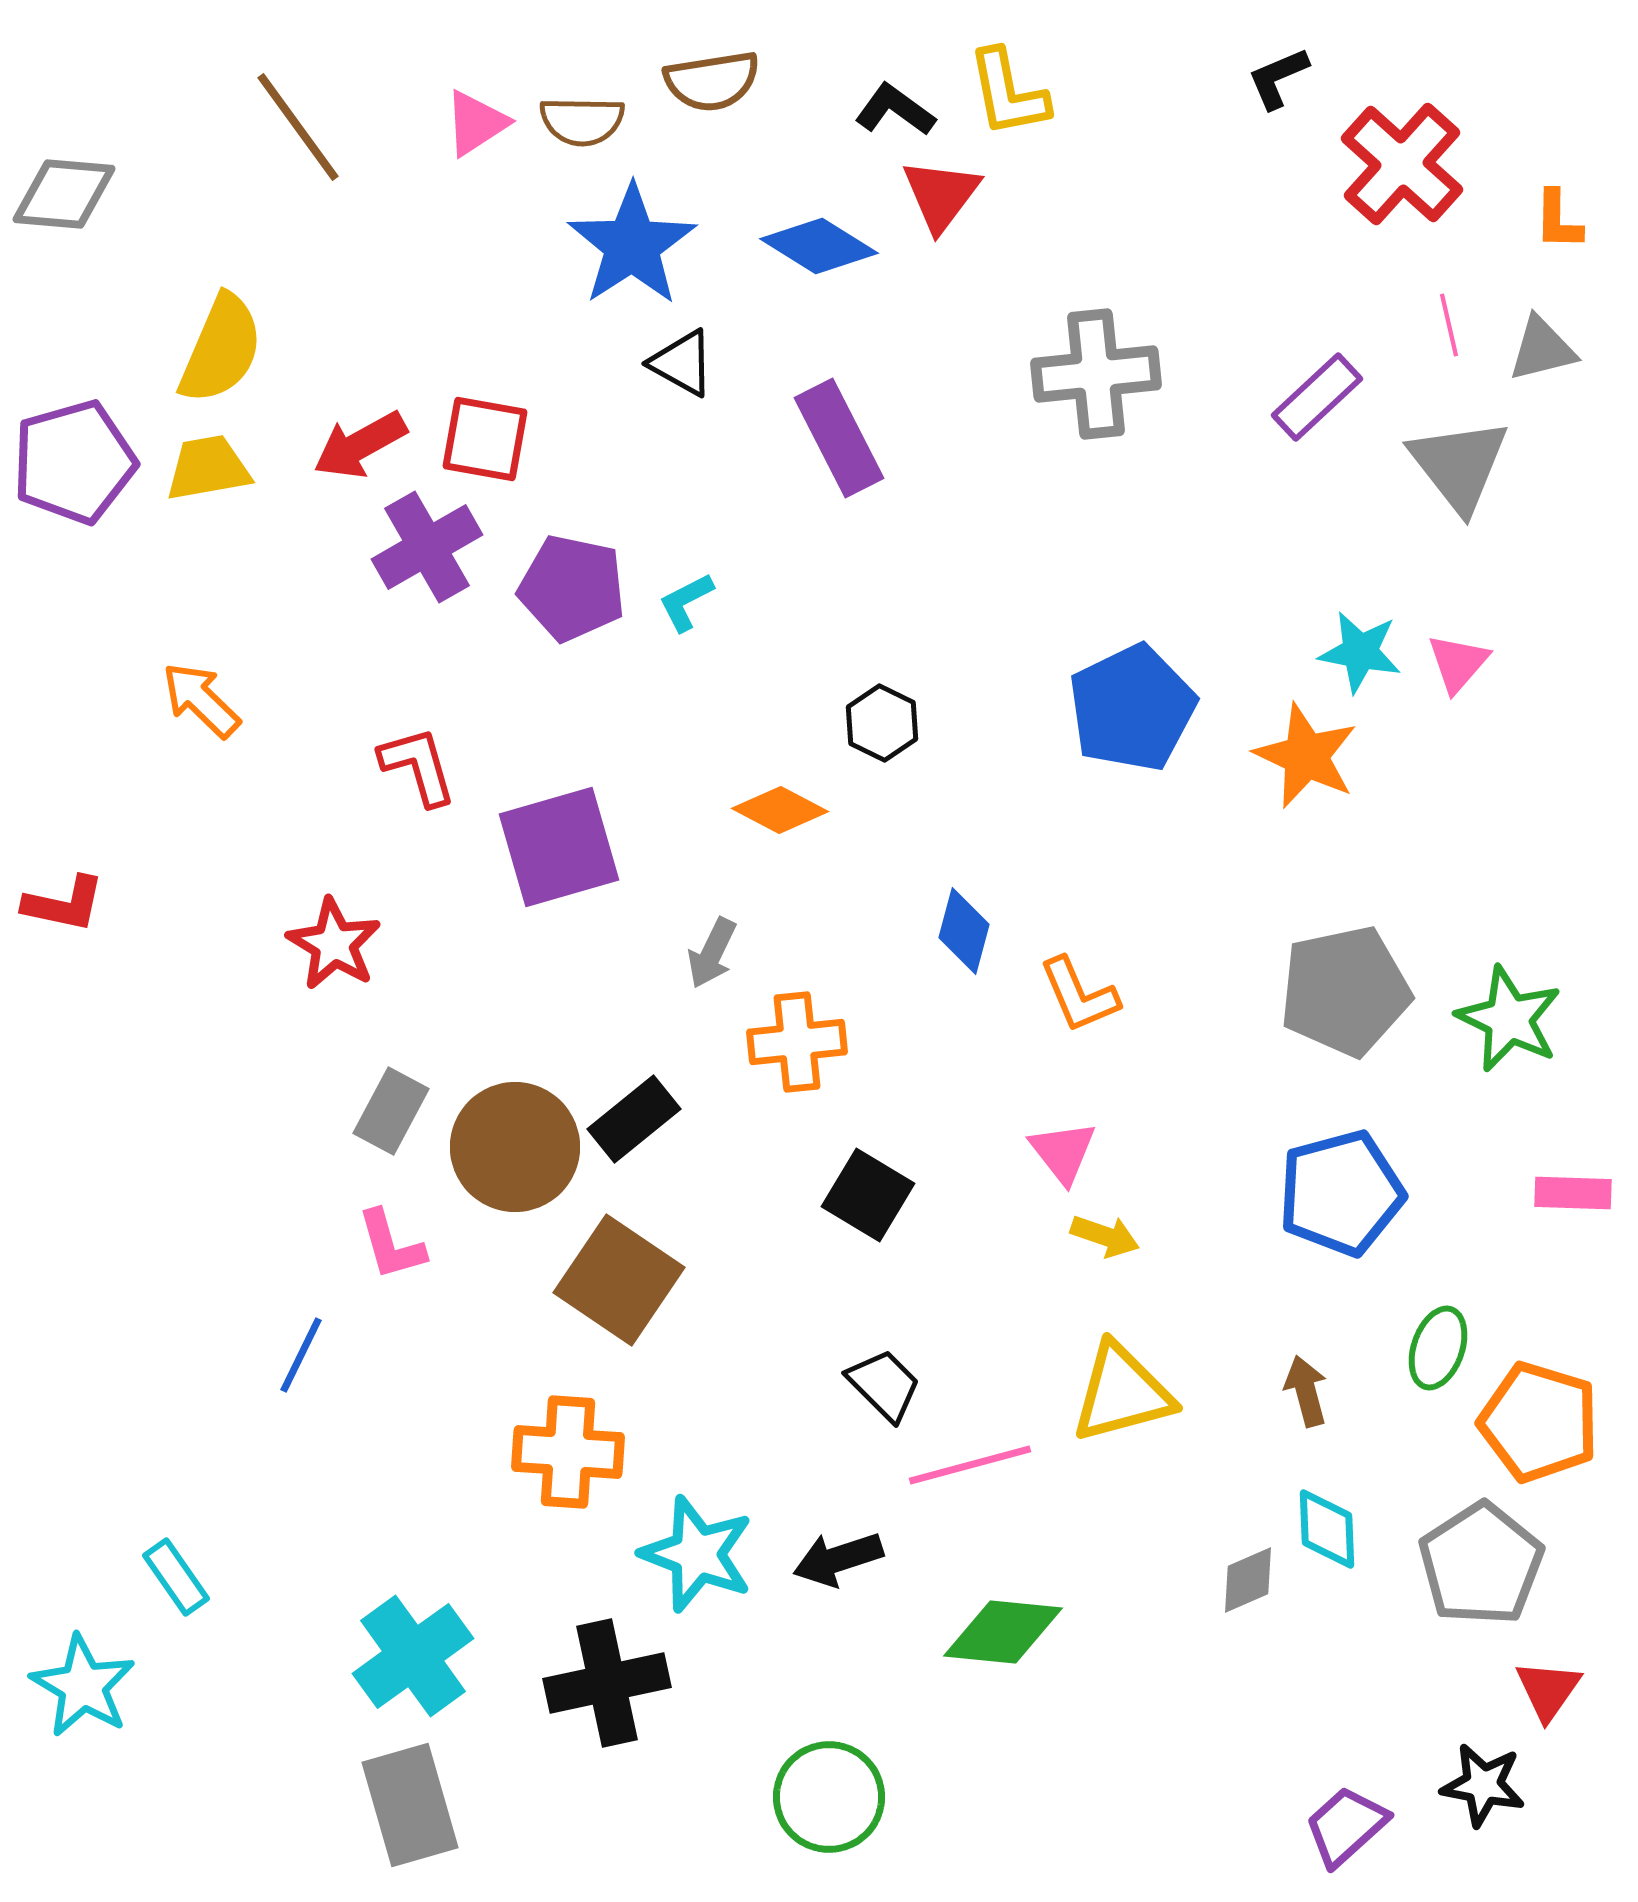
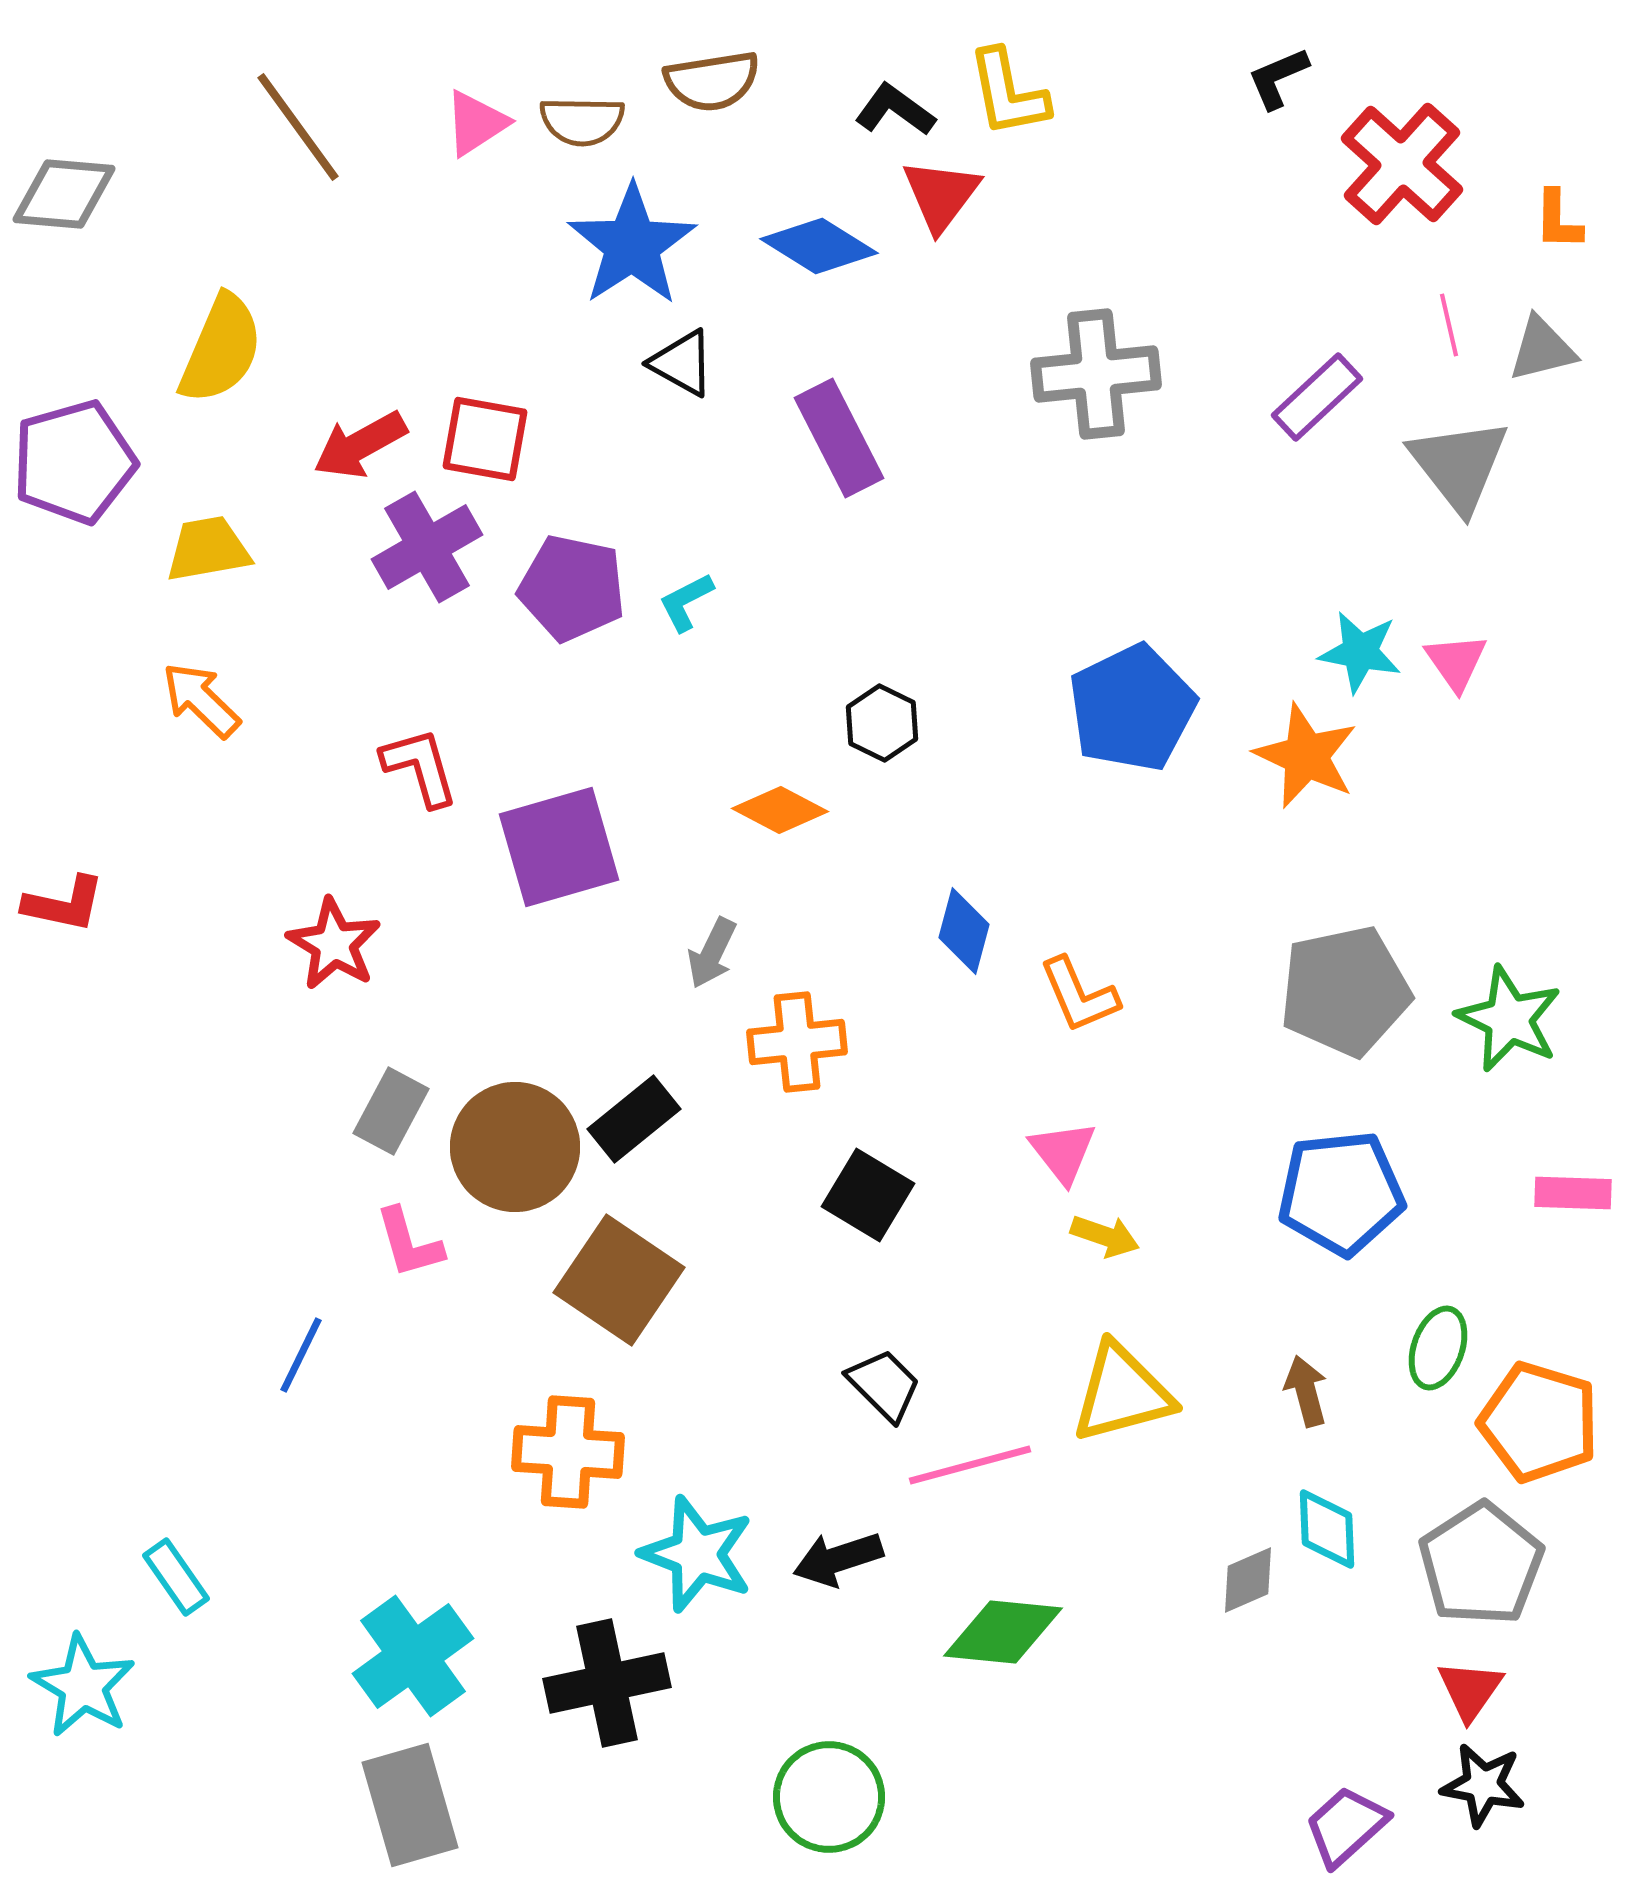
yellow trapezoid at (208, 468): moved 81 px down
pink triangle at (1458, 663): moved 2 px left, 1 px up; rotated 16 degrees counterclockwise
red L-shape at (418, 766): moved 2 px right, 1 px down
blue pentagon at (1341, 1193): rotated 9 degrees clockwise
pink L-shape at (391, 1245): moved 18 px right, 2 px up
red triangle at (1548, 1690): moved 78 px left
